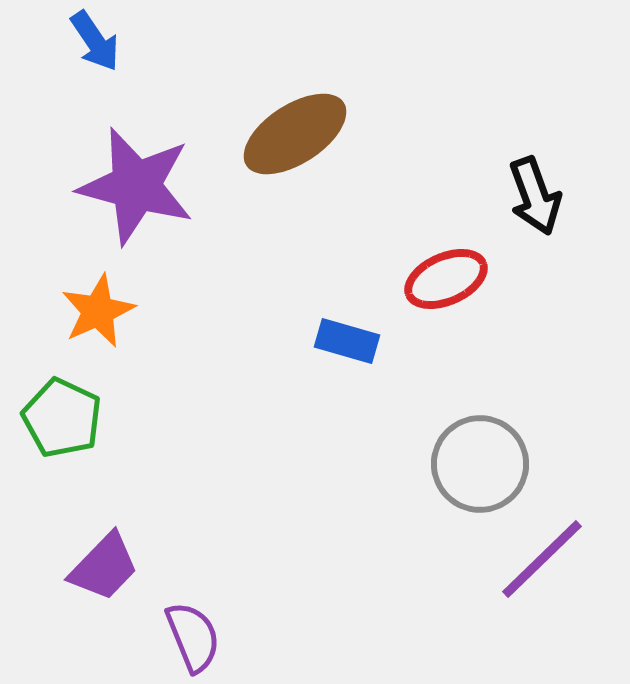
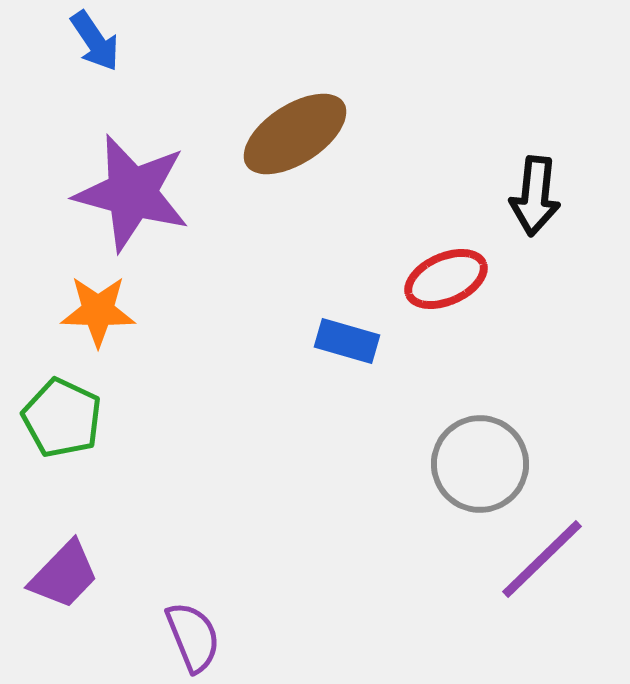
purple star: moved 4 px left, 7 px down
black arrow: rotated 26 degrees clockwise
orange star: rotated 26 degrees clockwise
purple trapezoid: moved 40 px left, 8 px down
